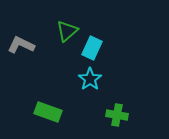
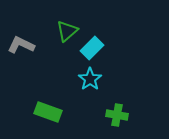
cyan rectangle: rotated 20 degrees clockwise
